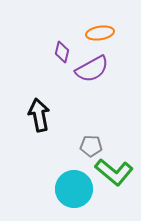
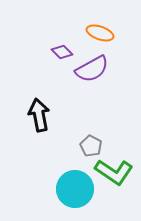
orange ellipse: rotated 28 degrees clockwise
purple diamond: rotated 60 degrees counterclockwise
gray pentagon: rotated 25 degrees clockwise
green L-shape: rotated 6 degrees counterclockwise
cyan circle: moved 1 px right
